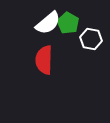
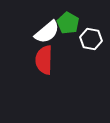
white semicircle: moved 1 px left, 9 px down
